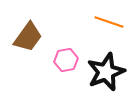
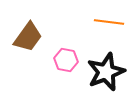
orange line: rotated 12 degrees counterclockwise
pink hexagon: rotated 20 degrees clockwise
